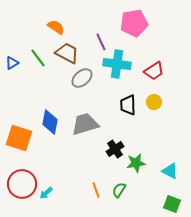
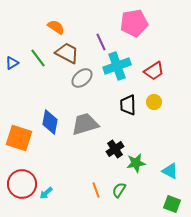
cyan cross: moved 2 px down; rotated 28 degrees counterclockwise
